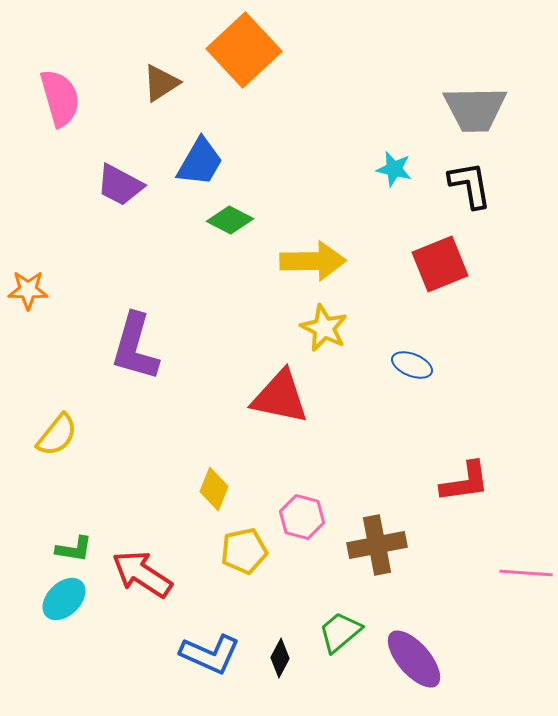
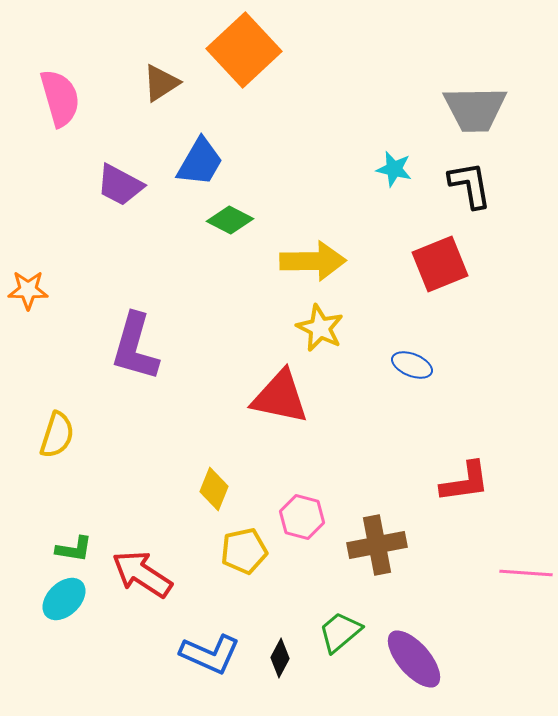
yellow star: moved 4 px left
yellow semicircle: rotated 21 degrees counterclockwise
